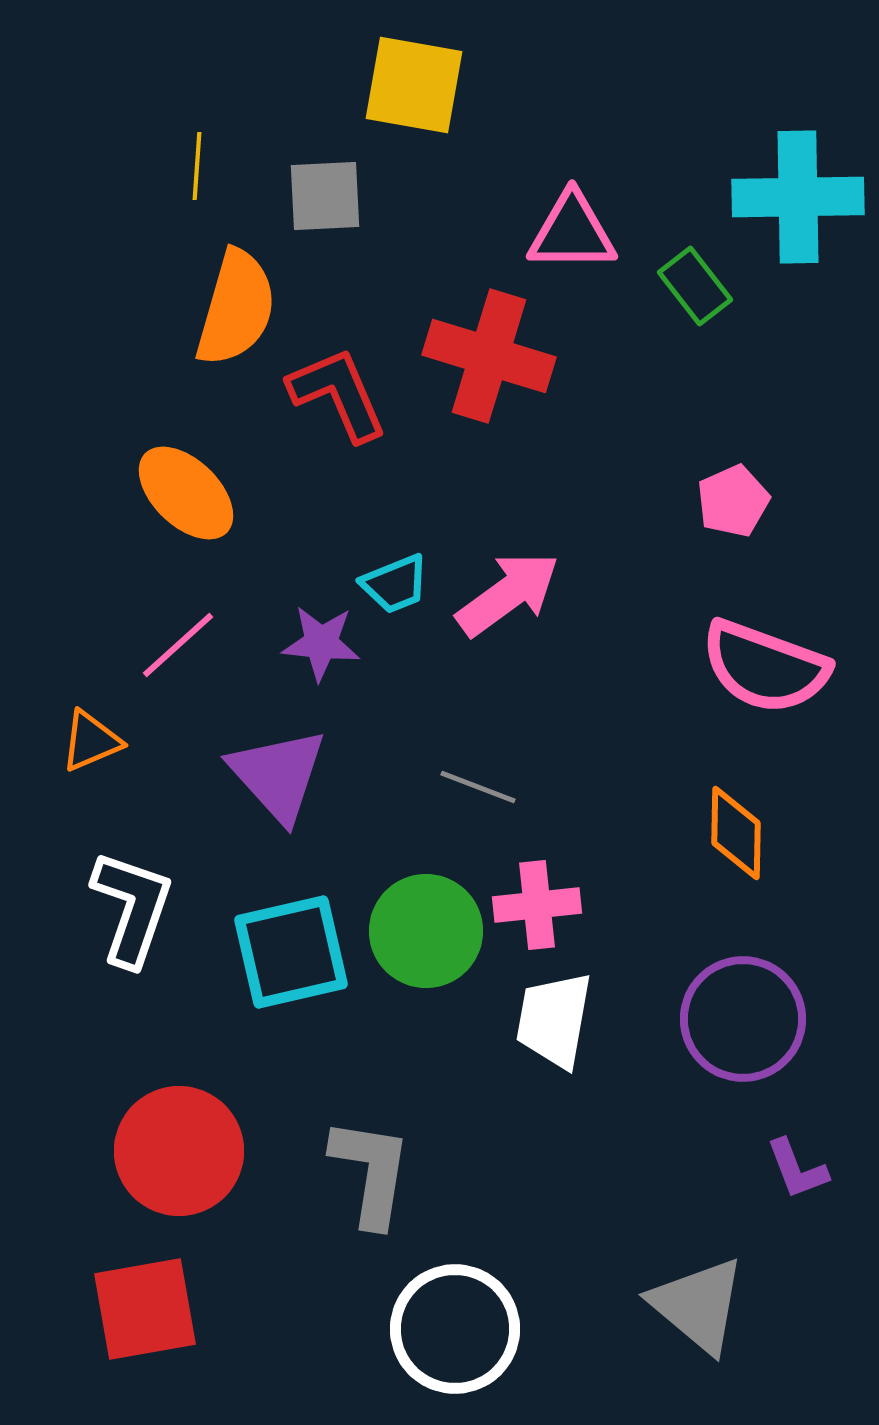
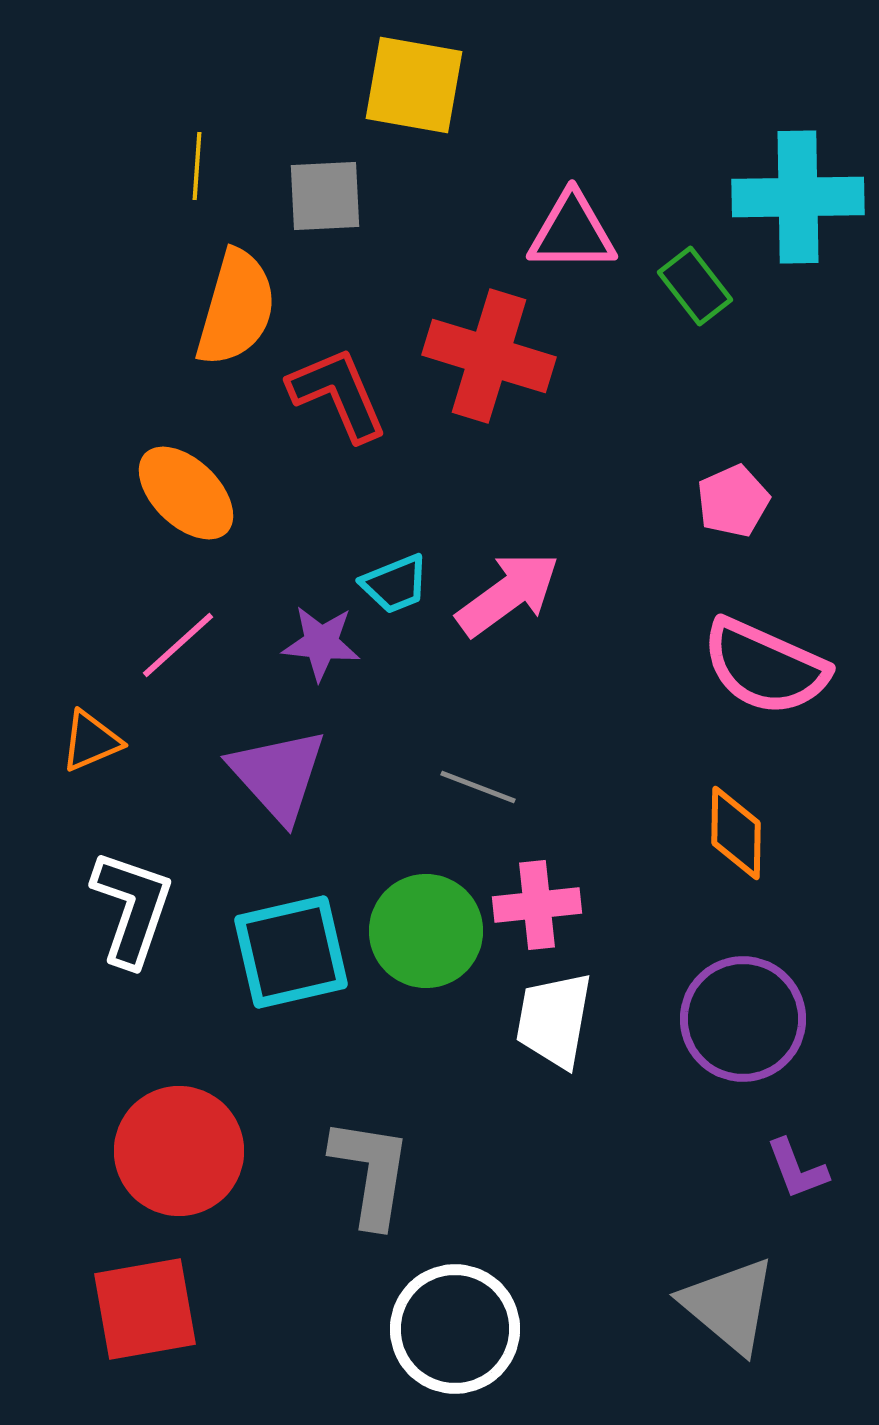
pink semicircle: rotated 4 degrees clockwise
gray triangle: moved 31 px right
